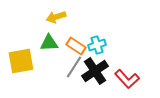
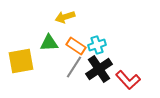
yellow arrow: moved 9 px right
black cross: moved 4 px right, 2 px up
red L-shape: moved 1 px right, 1 px down
